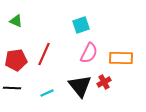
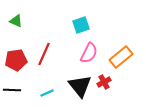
orange rectangle: moved 1 px up; rotated 40 degrees counterclockwise
black line: moved 2 px down
